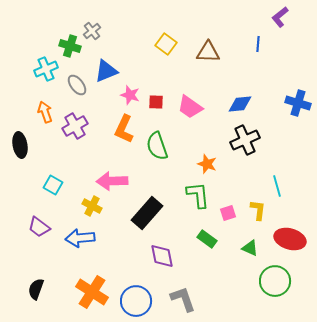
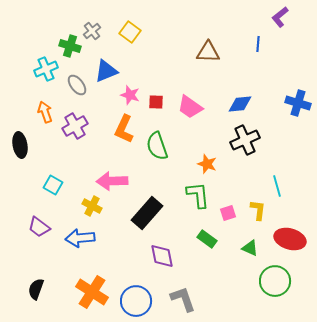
yellow square: moved 36 px left, 12 px up
